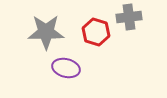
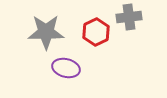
red hexagon: rotated 16 degrees clockwise
